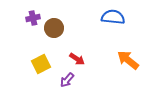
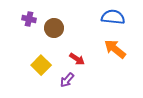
purple cross: moved 4 px left, 1 px down; rotated 24 degrees clockwise
orange arrow: moved 13 px left, 11 px up
yellow square: moved 1 px down; rotated 18 degrees counterclockwise
